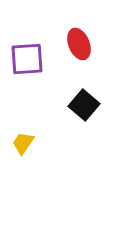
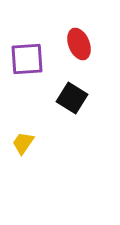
black square: moved 12 px left, 7 px up; rotated 8 degrees counterclockwise
